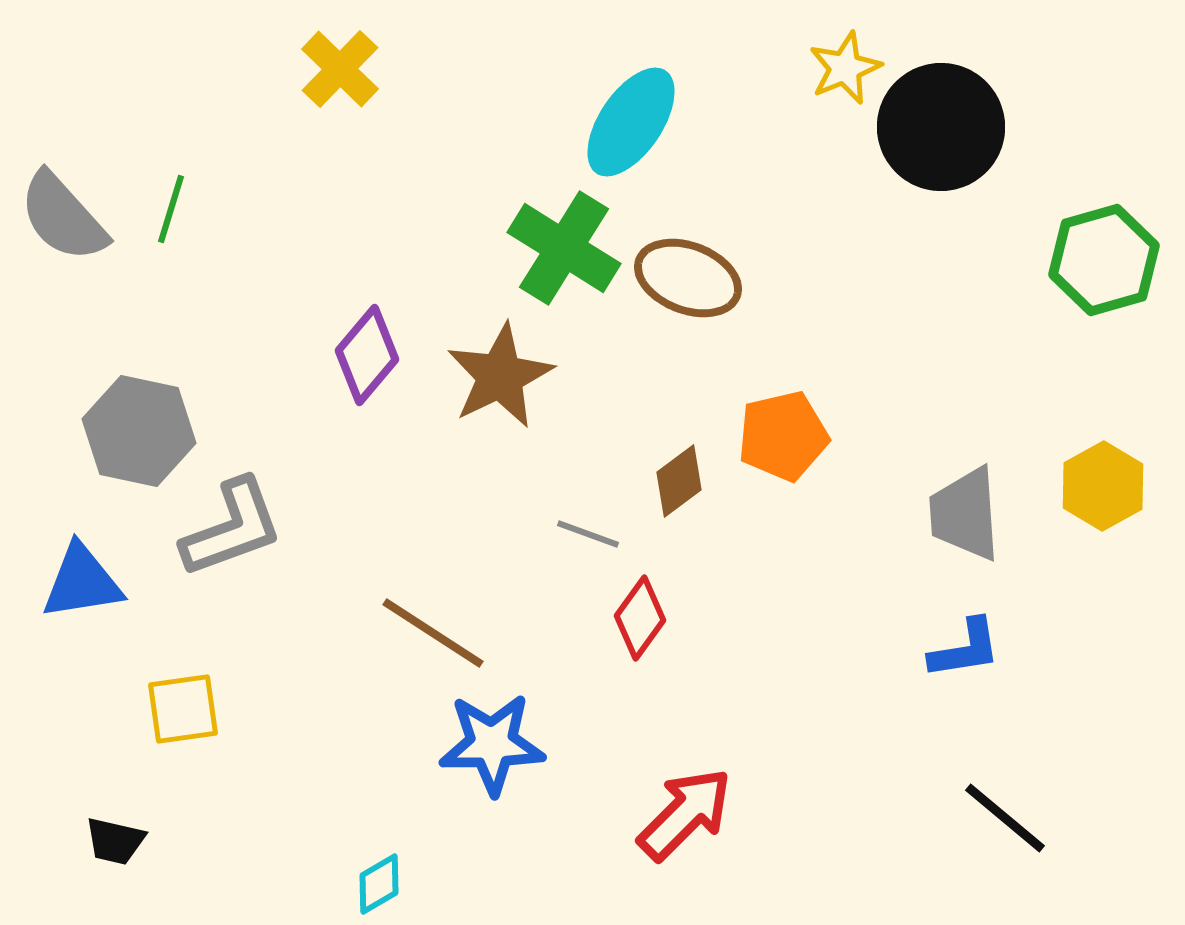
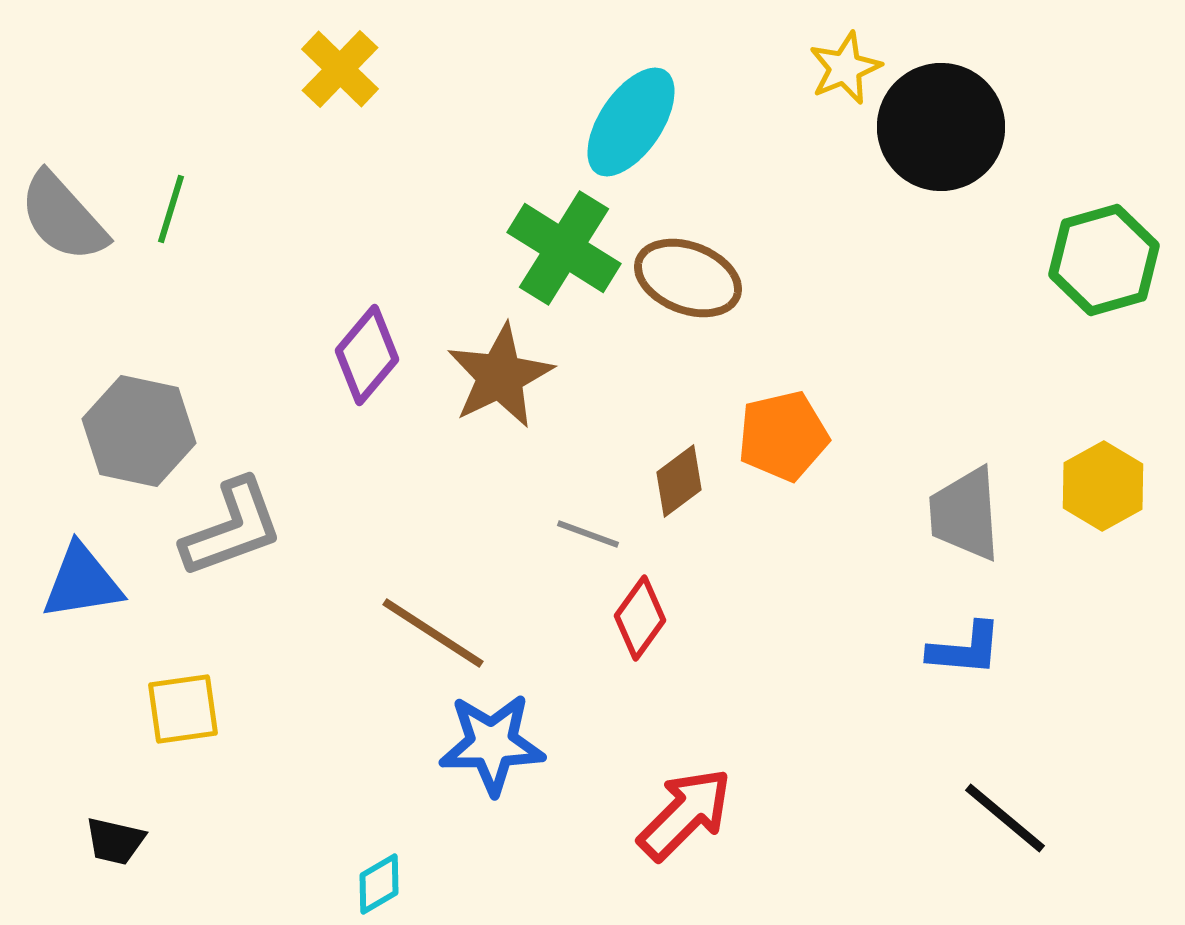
blue L-shape: rotated 14 degrees clockwise
